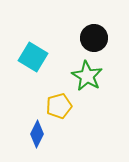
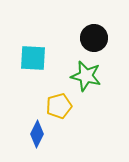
cyan square: moved 1 px down; rotated 28 degrees counterclockwise
green star: moved 1 px left; rotated 16 degrees counterclockwise
